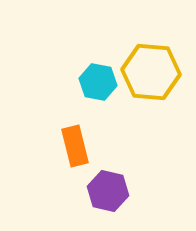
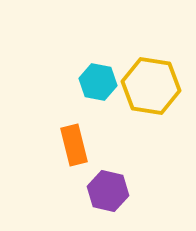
yellow hexagon: moved 14 px down; rotated 4 degrees clockwise
orange rectangle: moved 1 px left, 1 px up
